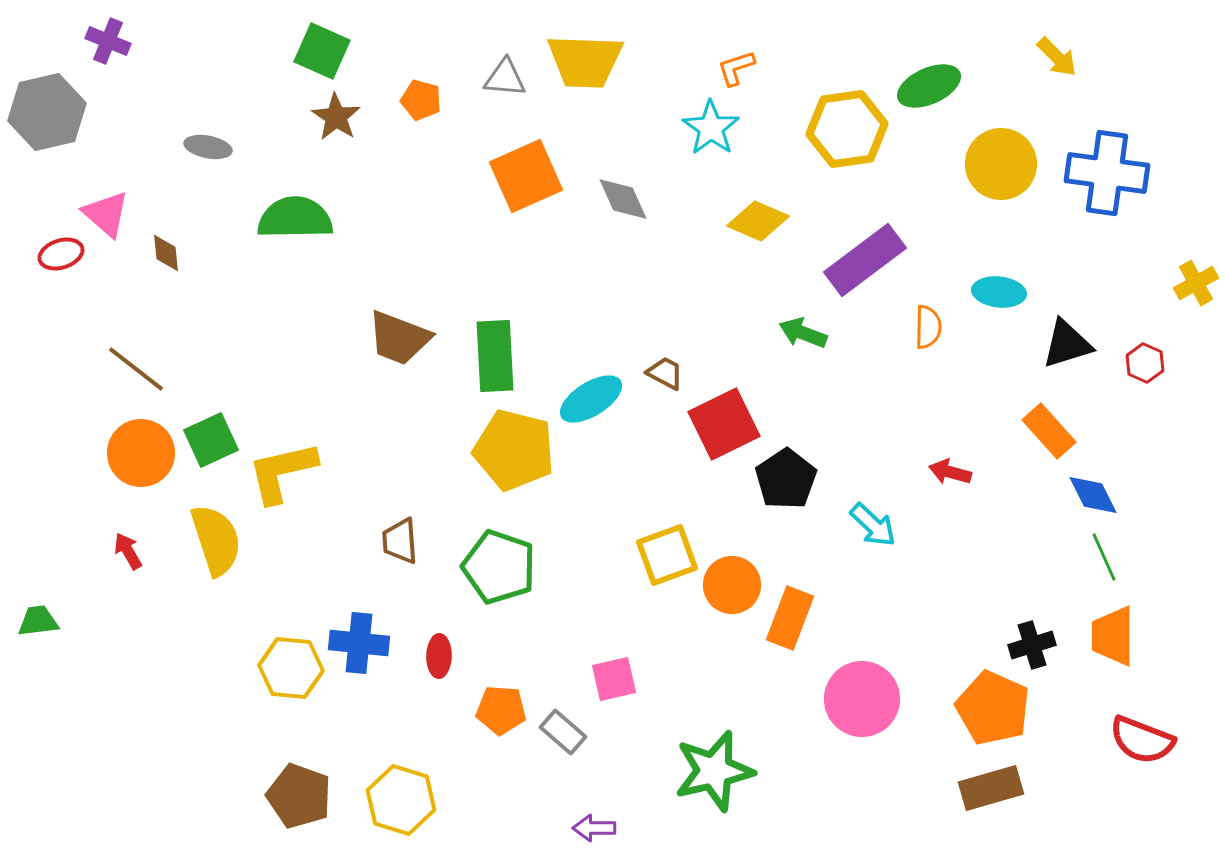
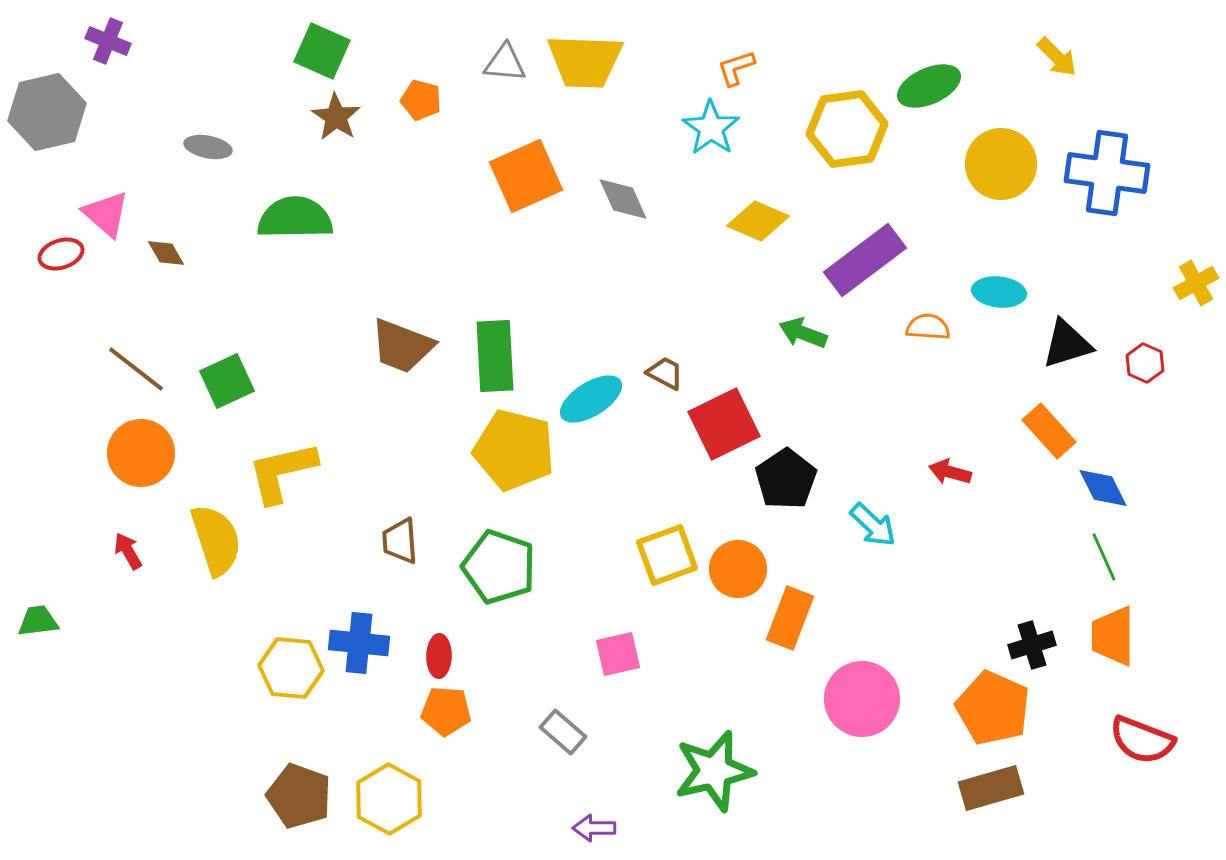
gray triangle at (505, 78): moved 15 px up
brown diamond at (166, 253): rotated 24 degrees counterclockwise
orange semicircle at (928, 327): rotated 87 degrees counterclockwise
brown trapezoid at (399, 338): moved 3 px right, 8 px down
green square at (211, 440): moved 16 px right, 59 px up
blue diamond at (1093, 495): moved 10 px right, 7 px up
orange circle at (732, 585): moved 6 px right, 16 px up
pink square at (614, 679): moved 4 px right, 25 px up
orange pentagon at (501, 710): moved 55 px left, 1 px down
yellow hexagon at (401, 800): moved 12 px left, 1 px up; rotated 12 degrees clockwise
